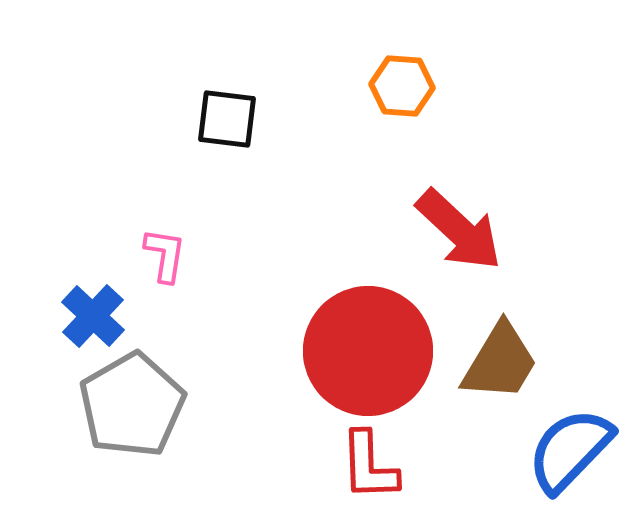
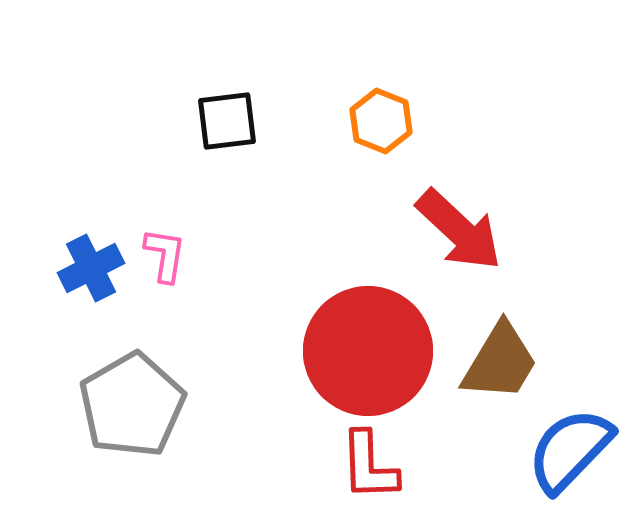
orange hexagon: moved 21 px left, 35 px down; rotated 18 degrees clockwise
black square: moved 2 px down; rotated 14 degrees counterclockwise
blue cross: moved 2 px left, 48 px up; rotated 20 degrees clockwise
